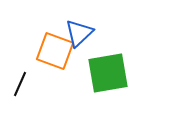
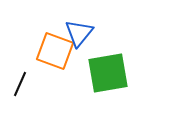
blue triangle: rotated 8 degrees counterclockwise
